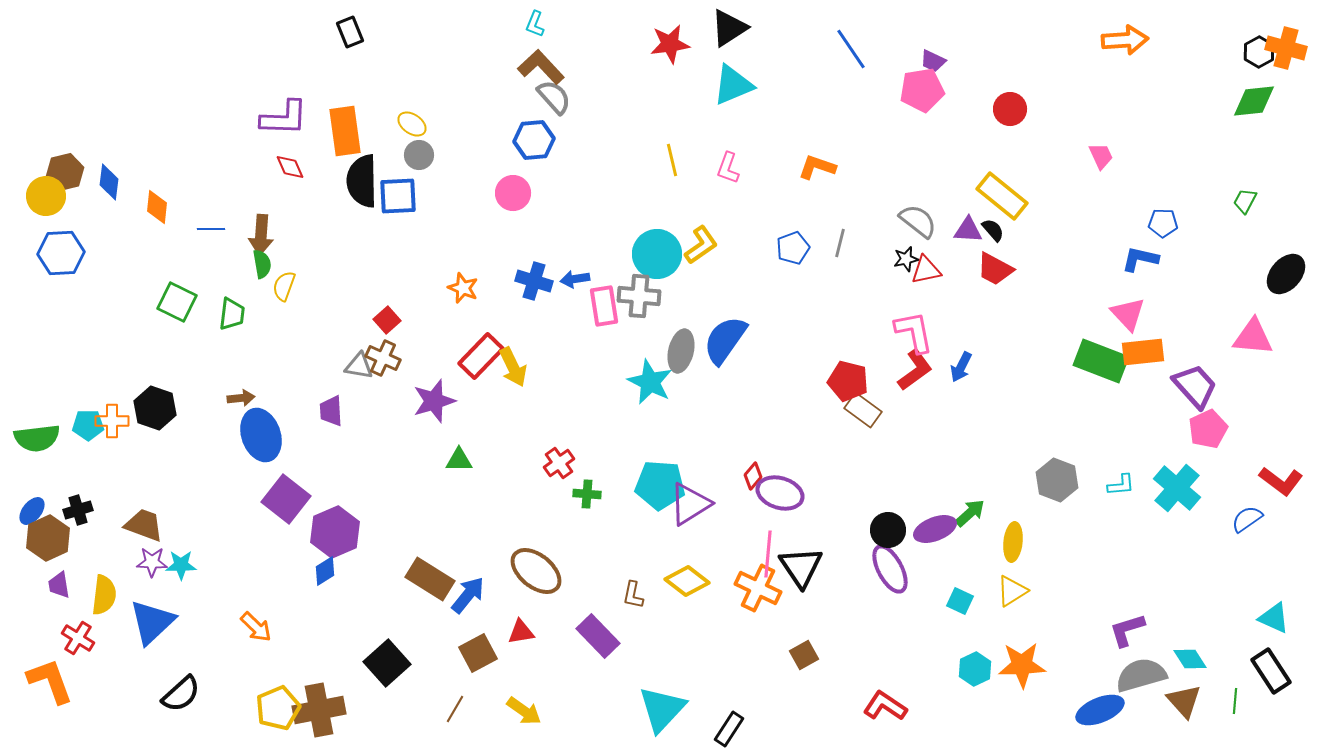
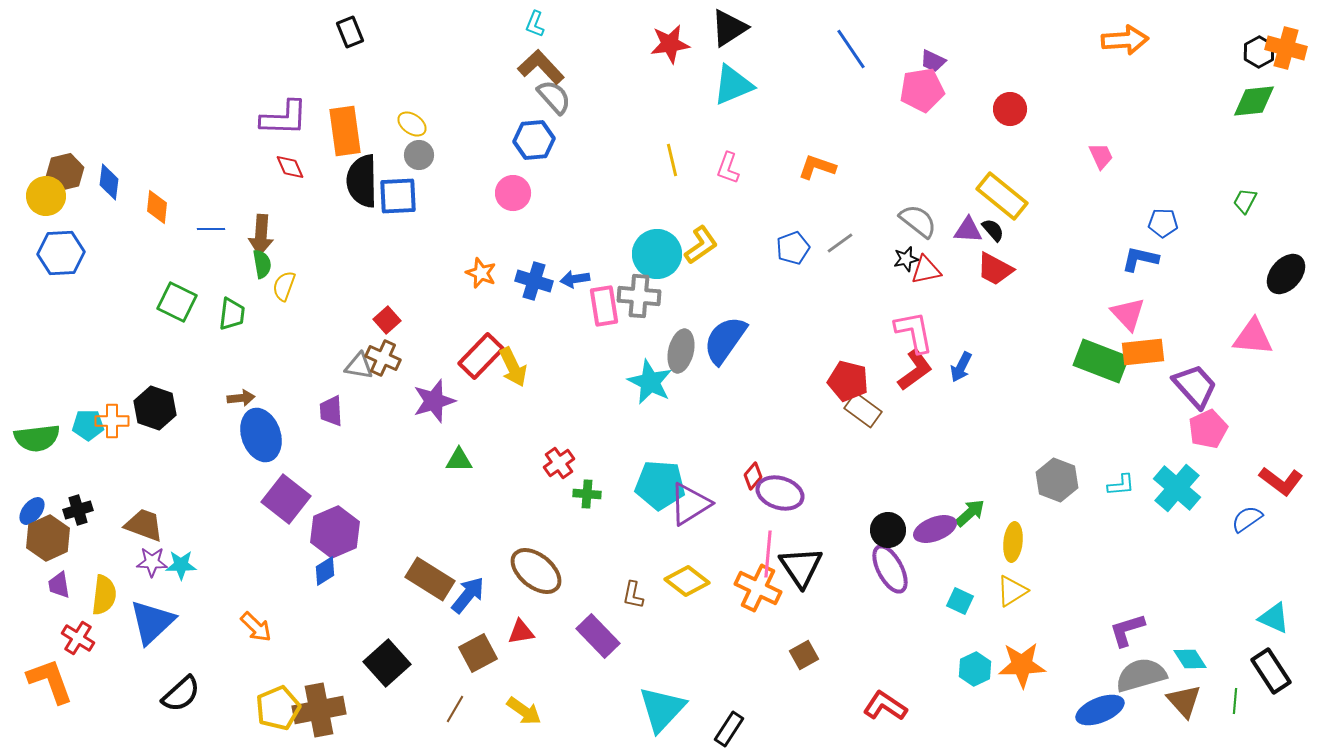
gray line at (840, 243): rotated 40 degrees clockwise
orange star at (463, 288): moved 18 px right, 15 px up
